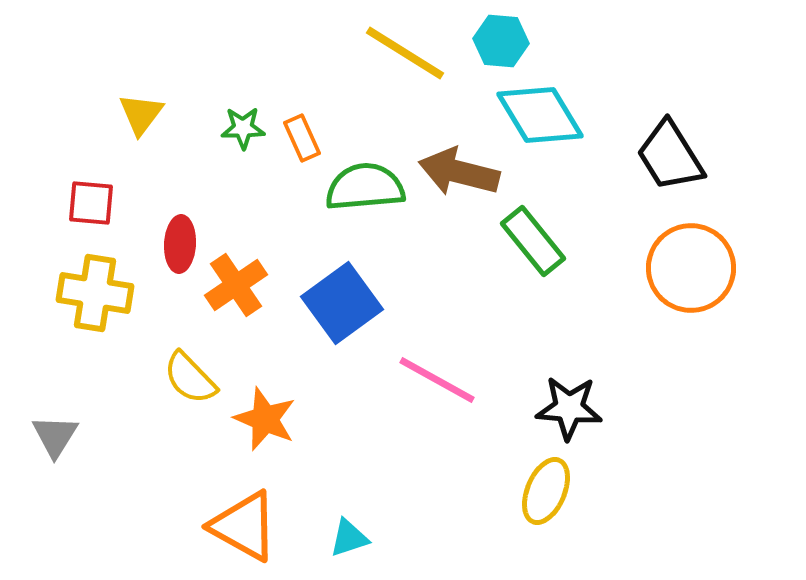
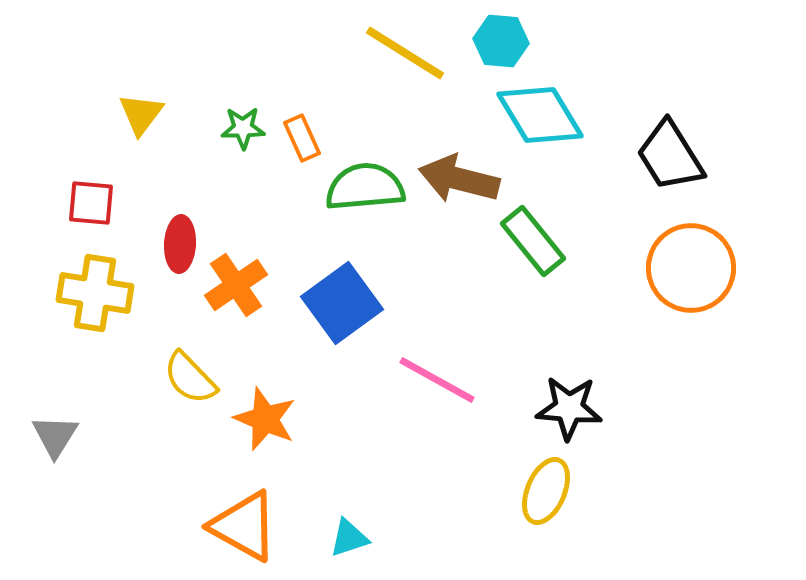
brown arrow: moved 7 px down
